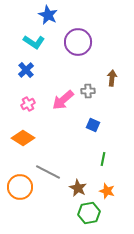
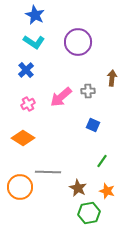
blue star: moved 13 px left
pink arrow: moved 2 px left, 3 px up
green line: moved 1 px left, 2 px down; rotated 24 degrees clockwise
gray line: rotated 25 degrees counterclockwise
